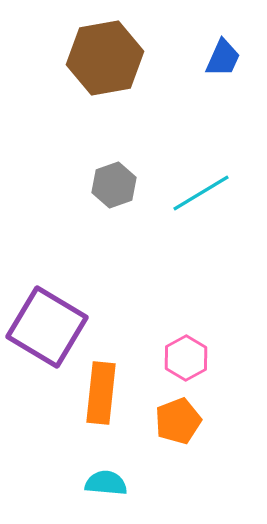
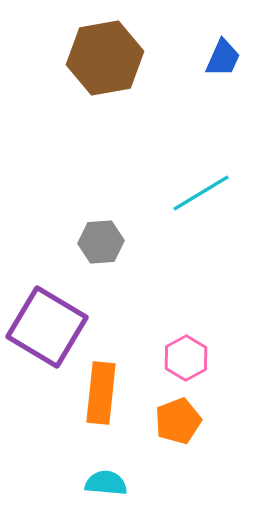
gray hexagon: moved 13 px left, 57 px down; rotated 15 degrees clockwise
